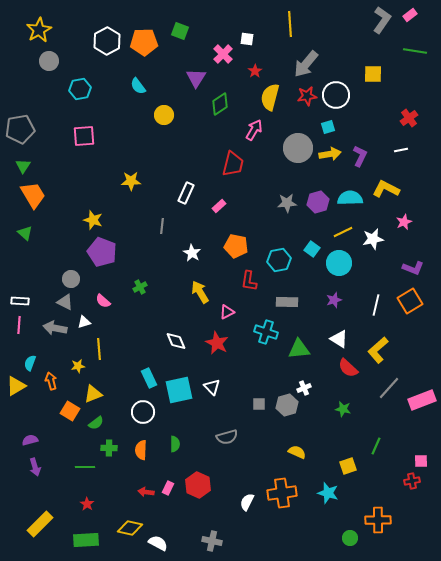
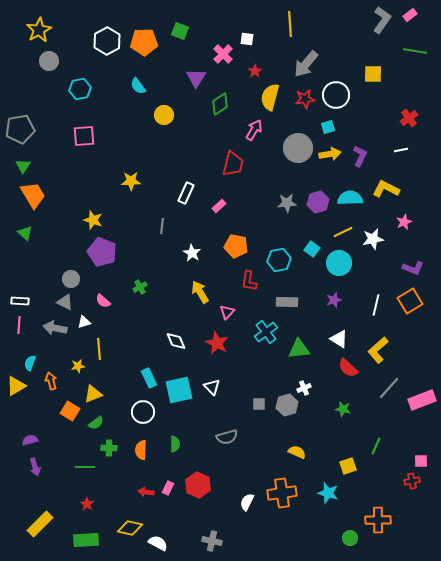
red star at (307, 96): moved 2 px left, 3 px down
pink triangle at (227, 312): rotated 21 degrees counterclockwise
cyan cross at (266, 332): rotated 35 degrees clockwise
